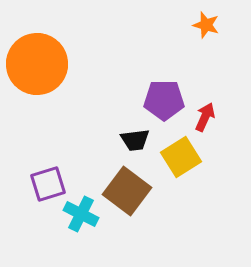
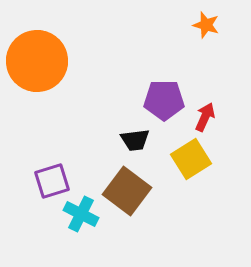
orange circle: moved 3 px up
yellow square: moved 10 px right, 2 px down
purple square: moved 4 px right, 3 px up
